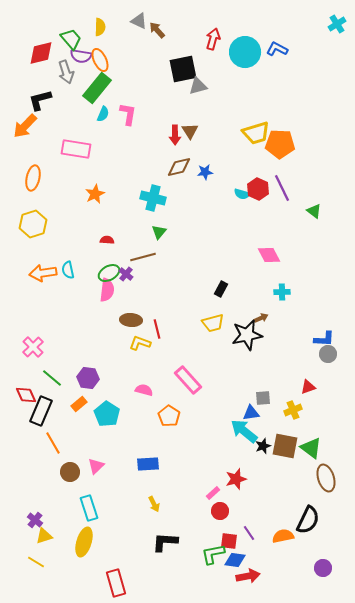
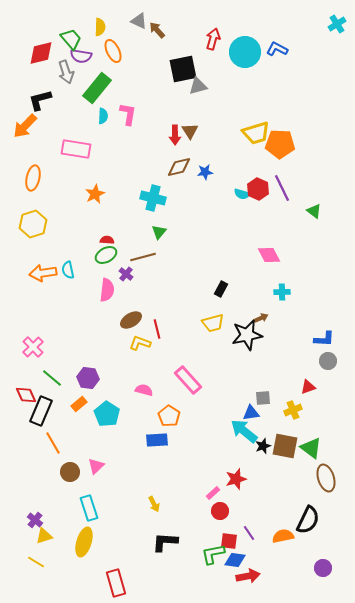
orange ellipse at (100, 60): moved 13 px right, 9 px up
cyan semicircle at (103, 114): moved 2 px down; rotated 21 degrees counterclockwise
green ellipse at (109, 273): moved 3 px left, 18 px up
brown ellipse at (131, 320): rotated 35 degrees counterclockwise
gray circle at (328, 354): moved 7 px down
blue rectangle at (148, 464): moved 9 px right, 24 px up
